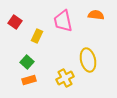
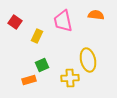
green square: moved 15 px right, 3 px down; rotated 24 degrees clockwise
yellow cross: moved 5 px right; rotated 24 degrees clockwise
